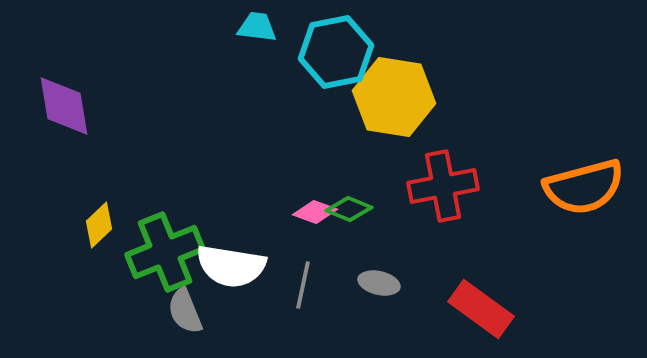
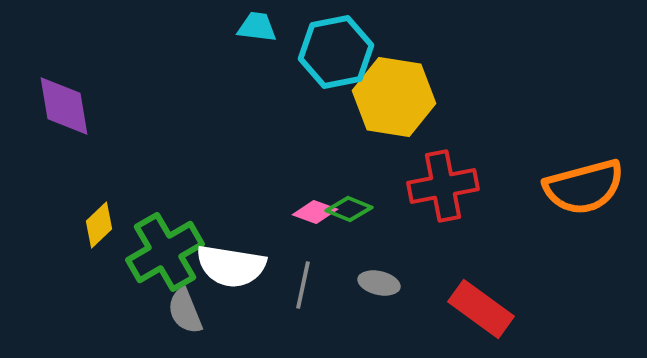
green cross: rotated 8 degrees counterclockwise
